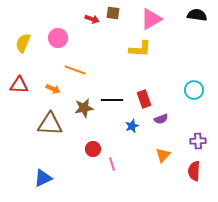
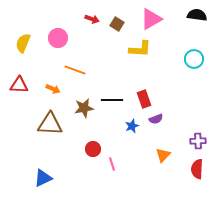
brown square: moved 4 px right, 11 px down; rotated 24 degrees clockwise
cyan circle: moved 31 px up
purple semicircle: moved 5 px left
red semicircle: moved 3 px right, 2 px up
